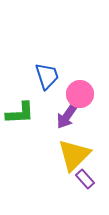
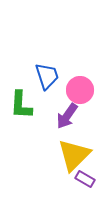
pink circle: moved 4 px up
green L-shape: moved 1 px right, 8 px up; rotated 96 degrees clockwise
purple rectangle: rotated 18 degrees counterclockwise
